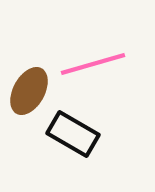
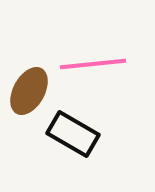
pink line: rotated 10 degrees clockwise
